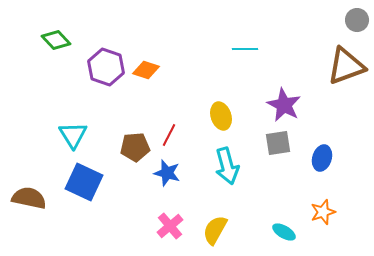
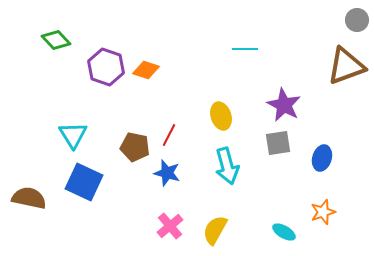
brown pentagon: rotated 16 degrees clockwise
